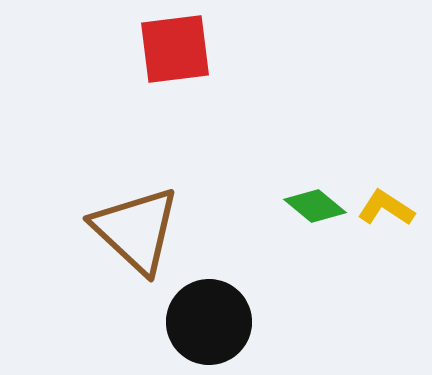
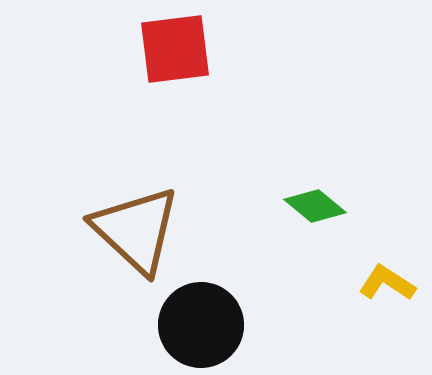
yellow L-shape: moved 1 px right, 75 px down
black circle: moved 8 px left, 3 px down
